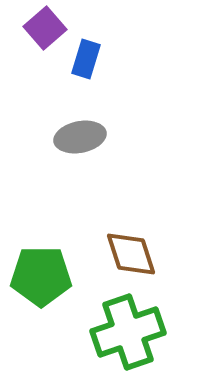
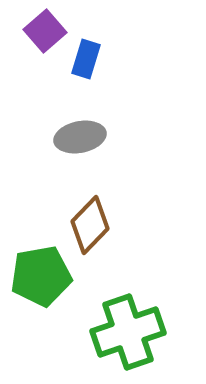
purple square: moved 3 px down
brown diamond: moved 41 px left, 29 px up; rotated 62 degrees clockwise
green pentagon: rotated 10 degrees counterclockwise
